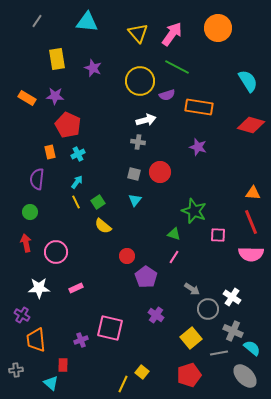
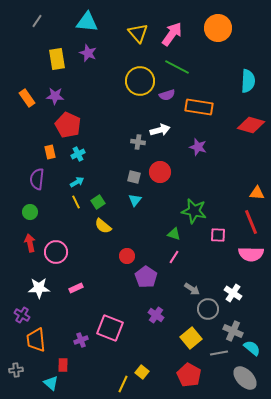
purple star at (93, 68): moved 5 px left, 15 px up
cyan semicircle at (248, 81): rotated 35 degrees clockwise
orange rectangle at (27, 98): rotated 24 degrees clockwise
white arrow at (146, 120): moved 14 px right, 10 px down
gray square at (134, 174): moved 3 px down
cyan arrow at (77, 182): rotated 24 degrees clockwise
orange triangle at (253, 193): moved 4 px right
green star at (194, 211): rotated 10 degrees counterclockwise
red arrow at (26, 243): moved 4 px right
white cross at (232, 297): moved 1 px right, 4 px up
pink square at (110, 328): rotated 8 degrees clockwise
red pentagon at (189, 375): rotated 25 degrees counterclockwise
gray ellipse at (245, 376): moved 2 px down
